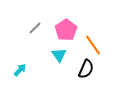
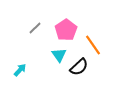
black semicircle: moved 7 px left, 2 px up; rotated 24 degrees clockwise
